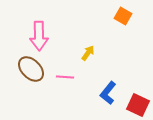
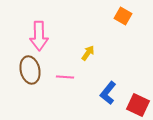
brown ellipse: moved 1 px left, 1 px down; rotated 32 degrees clockwise
